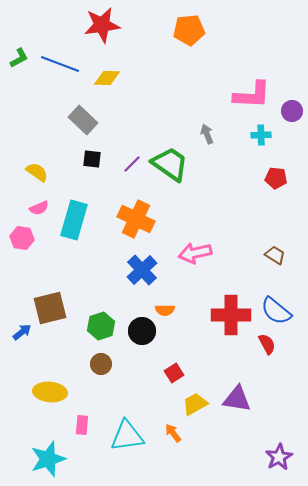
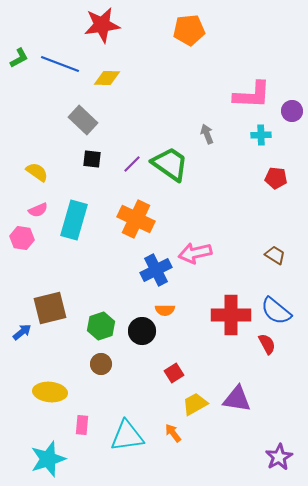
pink semicircle: moved 1 px left, 2 px down
blue cross: moved 14 px right; rotated 16 degrees clockwise
